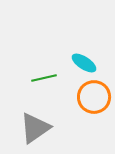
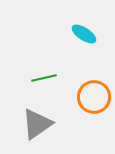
cyan ellipse: moved 29 px up
gray triangle: moved 2 px right, 4 px up
